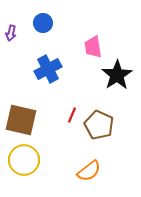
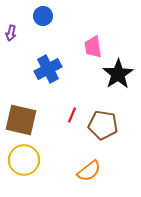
blue circle: moved 7 px up
black star: moved 1 px right, 1 px up
brown pentagon: moved 4 px right; rotated 16 degrees counterclockwise
